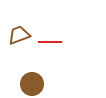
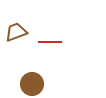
brown trapezoid: moved 3 px left, 3 px up
